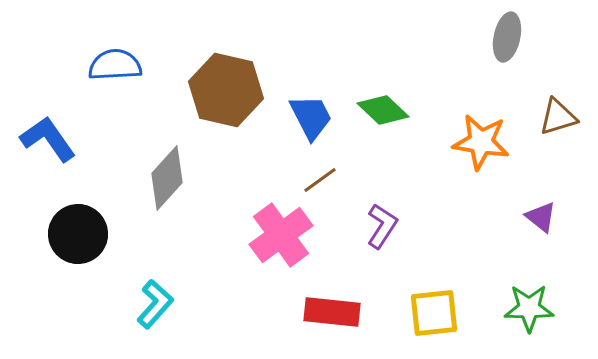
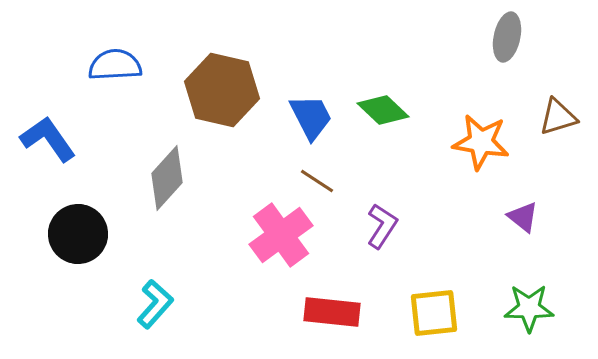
brown hexagon: moved 4 px left
brown line: moved 3 px left, 1 px down; rotated 69 degrees clockwise
purple triangle: moved 18 px left
